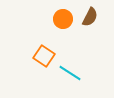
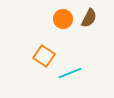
brown semicircle: moved 1 px left, 1 px down
cyan line: rotated 55 degrees counterclockwise
